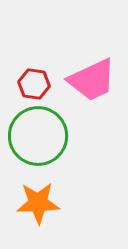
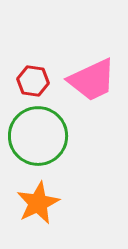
red hexagon: moved 1 px left, 3 px up
orange star: rotated 24 degrees counterclockwise
